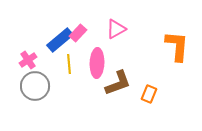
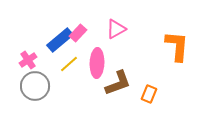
yellow line: rotated 54 degrees clockwise
